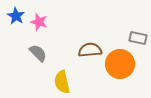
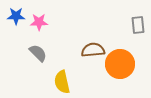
blue star: rotated 30 degrees counterclockwise
pink star: rotated 18 degrees counterclockwise
gray rectangle: moved 13 px up; rotated 72 degrees clockwise
brown semicircle: moved 3 px right
